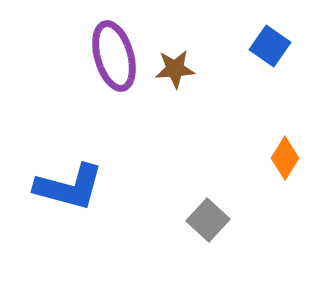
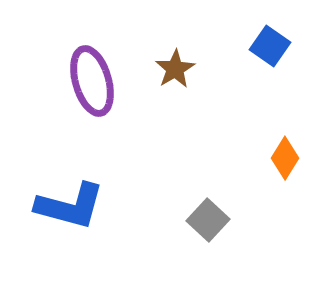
purple ellipse: moved 22 px left, 25 px down
brown star: rotated 27 degrees counterclockwise
blue L-shape: moved 1 px right, 19 px down
